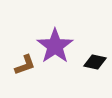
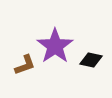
black diamond: moved 4 px left, 2 px up
